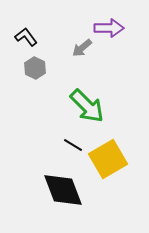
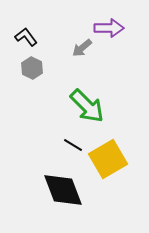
gray hexagon: moved 3 px left
